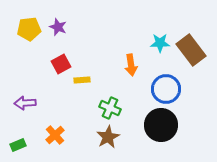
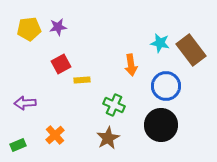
purple star: rotated 30 degrees counterclockwise
cyan star: rotated 12 degrees clockwise
blue circle: moved 3 px up
green cross: moved 4 px right, 3 px up
brown star: moved 1 px down
